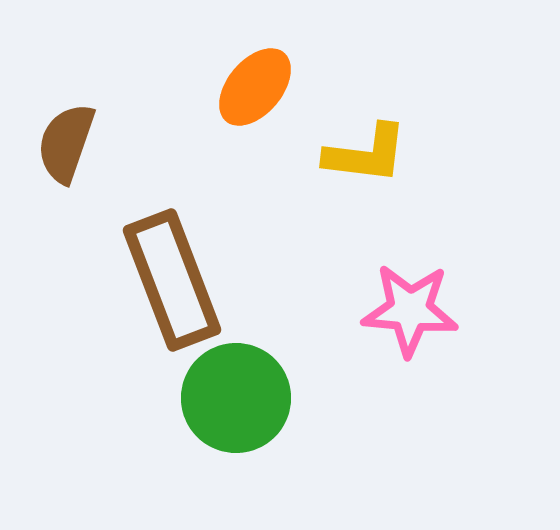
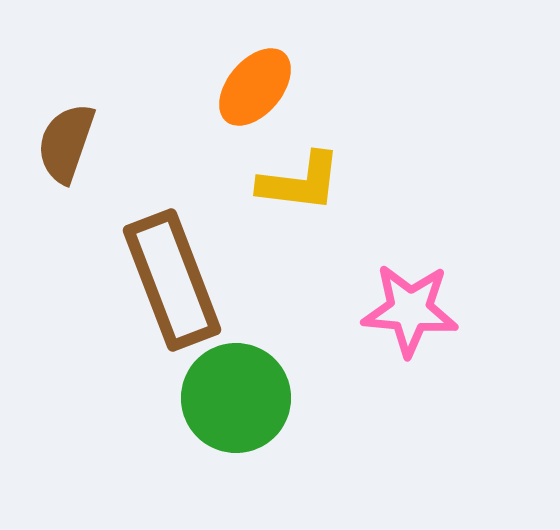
yellow L-shape: moved 66 px left, 28 px down
